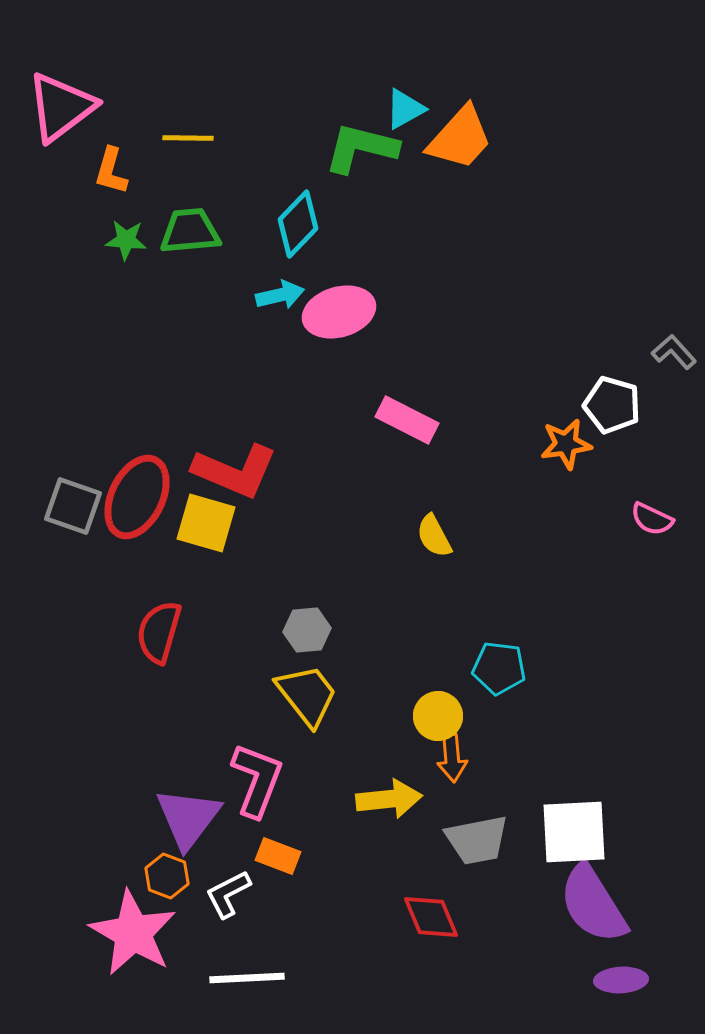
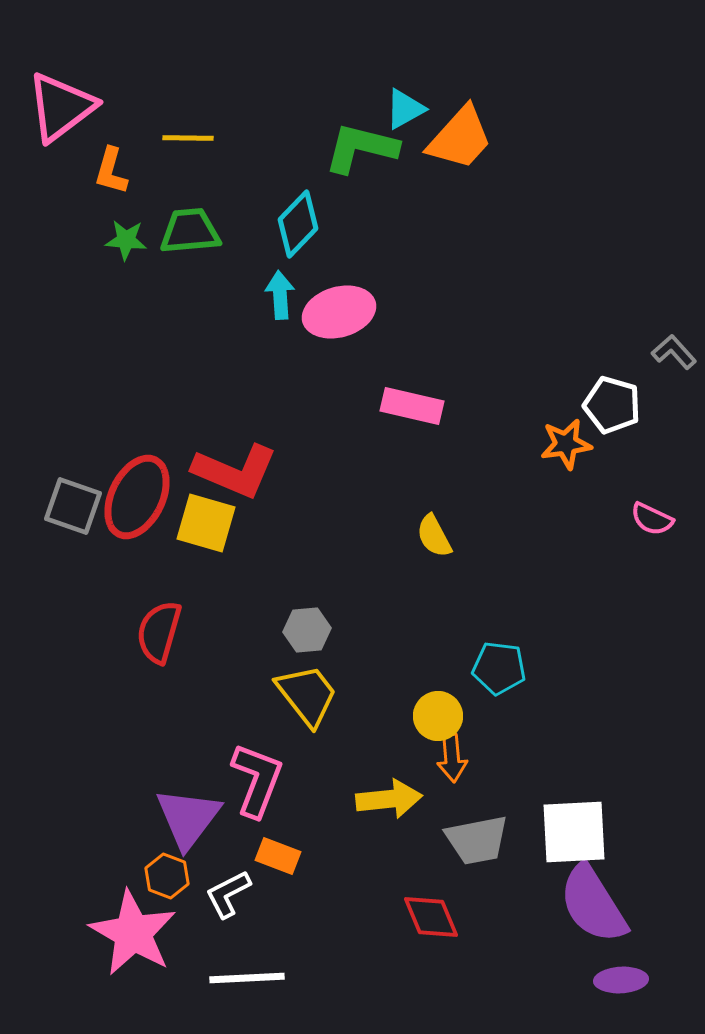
cyan arrow: rotated 81 degrees counterclockwise
pink rectangle: moved 5 px right, 14 px up; rotated 14 degrees counterclockwise
